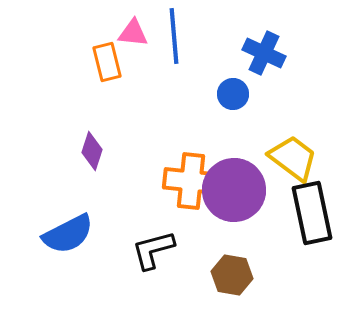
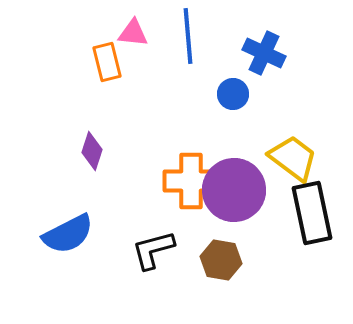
blue line: moved 14 px right
orange cross: rotated 6 degrees counterclockwise
brown hexagon: moved 11 px left, 15 px up
